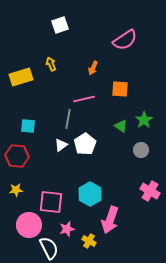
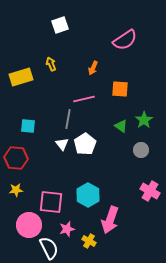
white triangle: moved 1 px right, 1 px up; rotated 32 degrees counterclockwise
red hexagon: moved 1 px left, 2 px down
cyan hexagon: moved 2 px left, 1 px down
